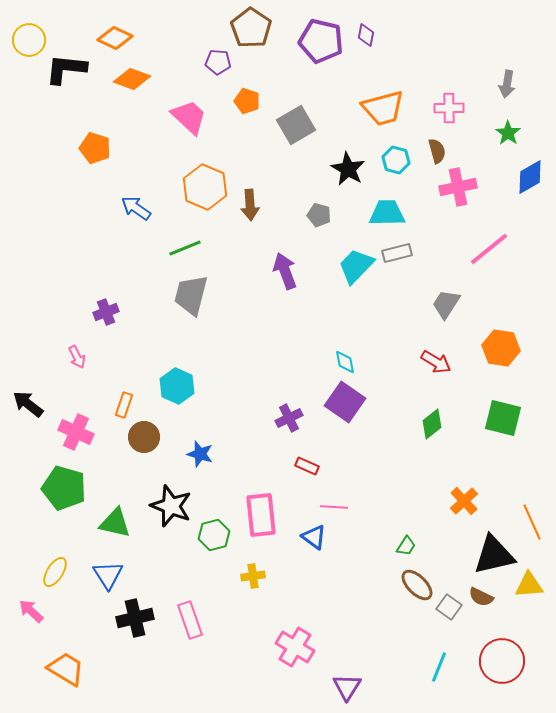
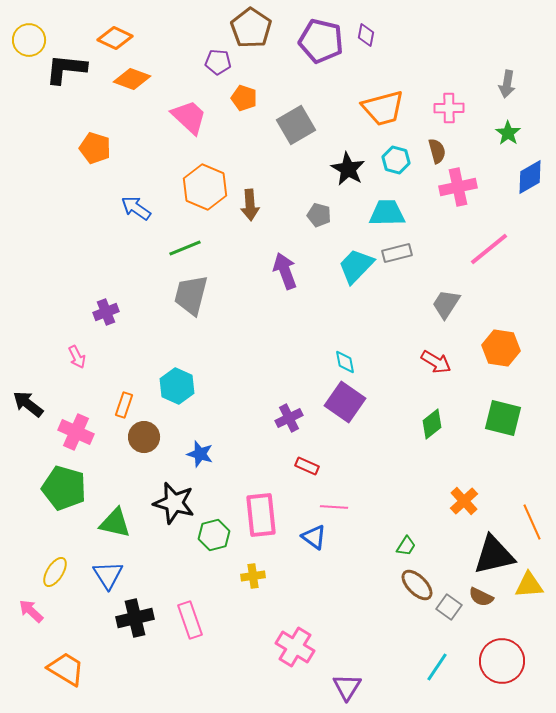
orange pentagon at (247, 101): moved 3 px left, 3 px up
black star at (171, 506): moved 3 px right, 3 px up; rotated 6 degrees counterclockwise
cyan line at (439, 667): moved 2 px left; rotated 12 degrees clockwise
